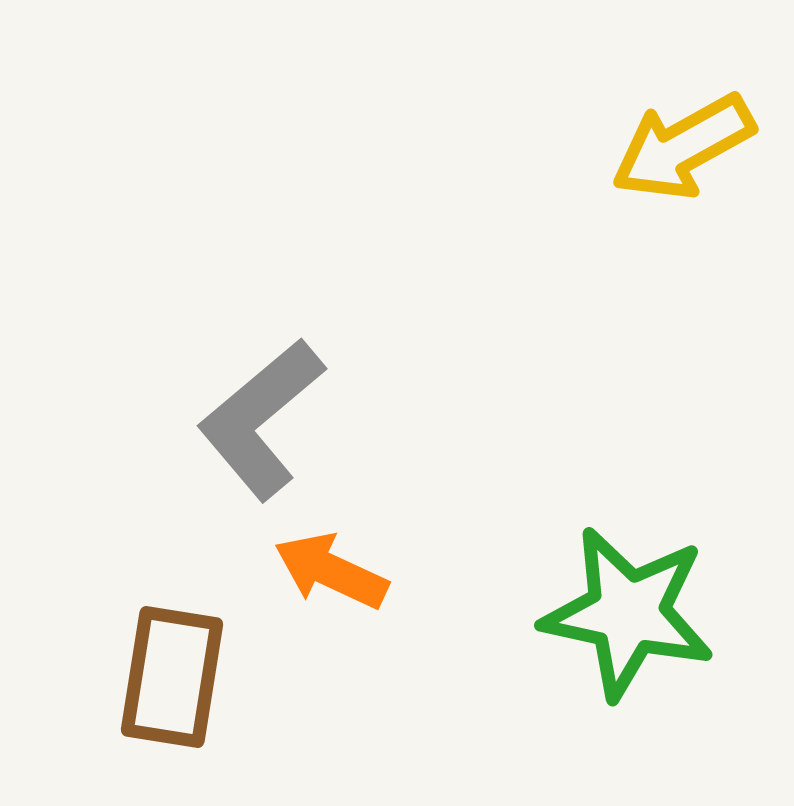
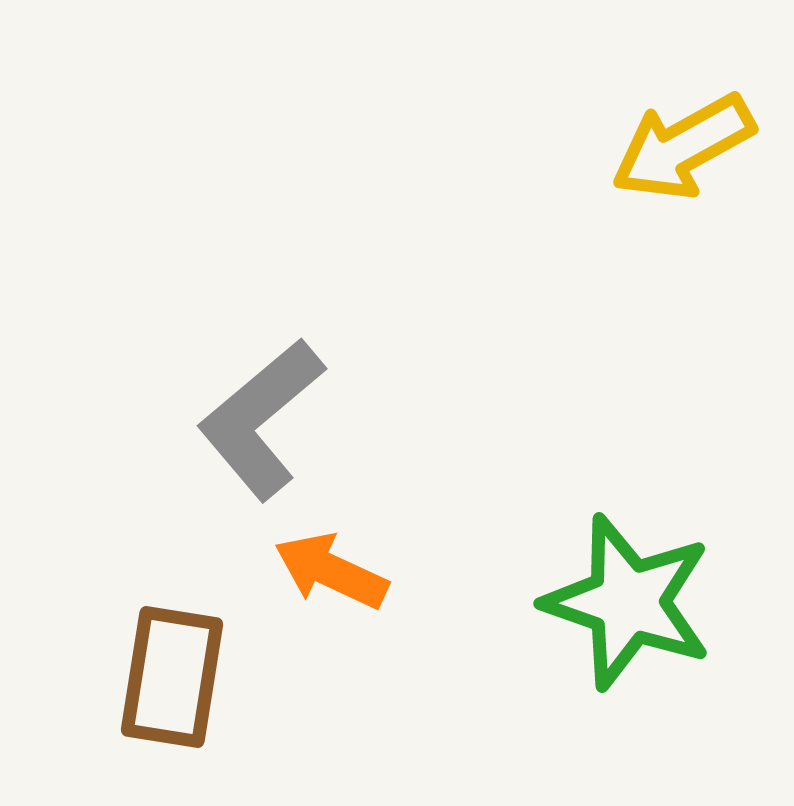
green star: moved 11 px up; rotated 7 degrees clockwise
